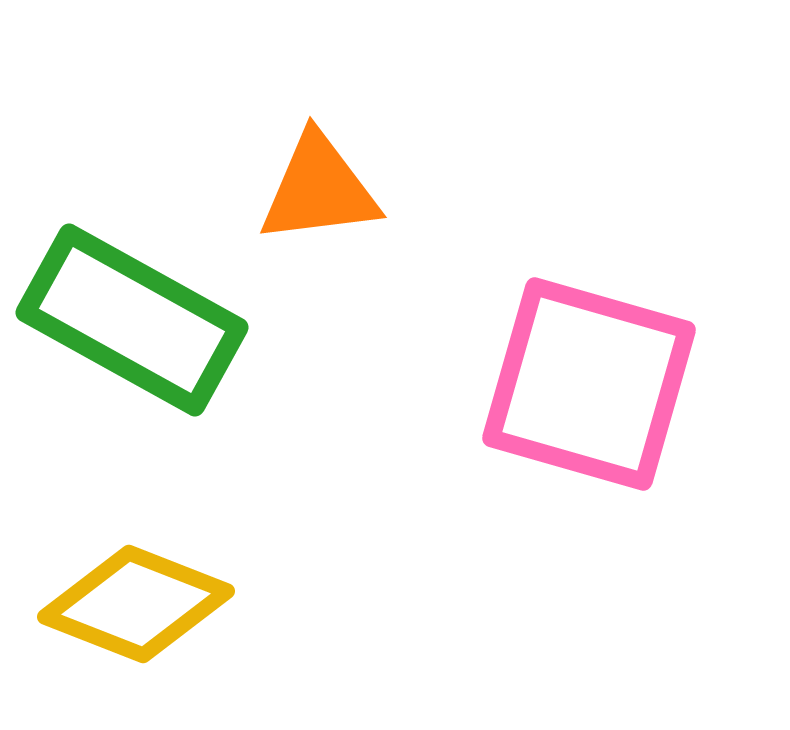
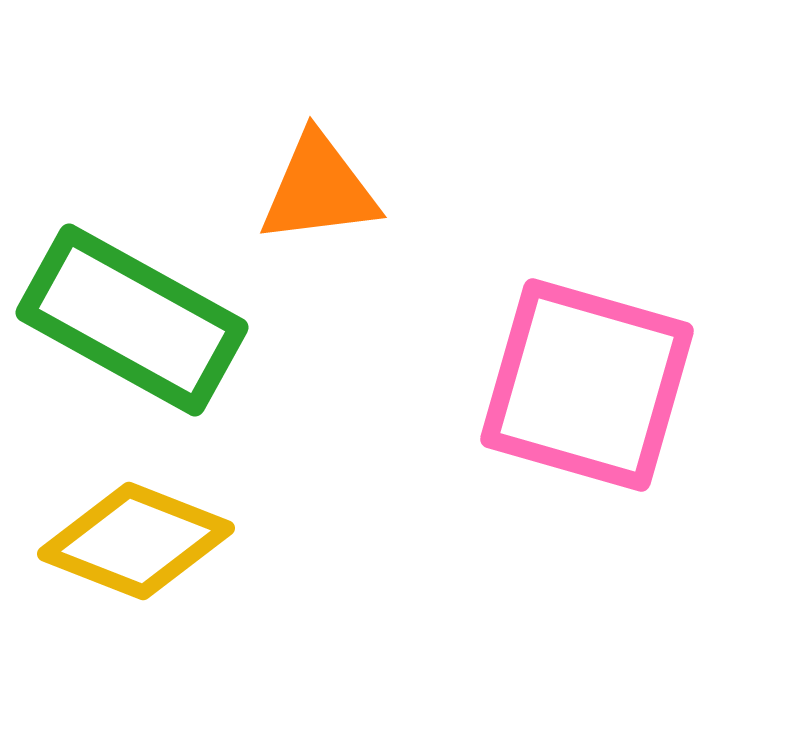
pink square: moved 2 px left, 1 px down
yellow diamond: moved 63 px up
